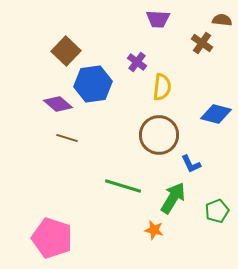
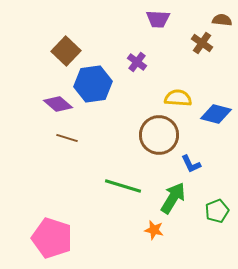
yellow semicircle: moved 16 px right, 11 px down; rotated 92 degrees counterclockwise
